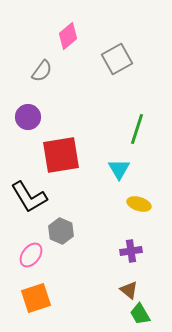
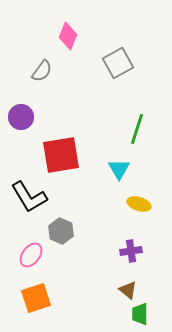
pink diamond: rotated 28 degrees counterclockwise
gray square: moved 1 px right, 4 px down
purple circle: moved 7 px left
brown triangle: moved 1 px left
green trapezoid: rotated 30 degrees clockwise
